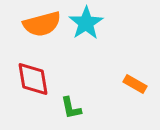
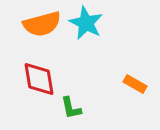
cyan star: rotated 12 degrees counterclockwise
red diamond: moved 6 px right
